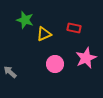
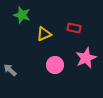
green star: moved 3 px left, 5 px up
pink circle: moved 1 px down
gray arrow: moved 2 px up
